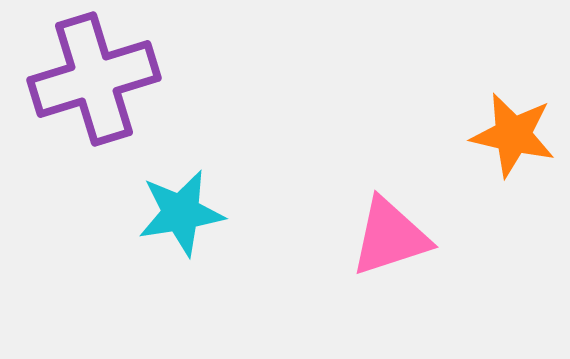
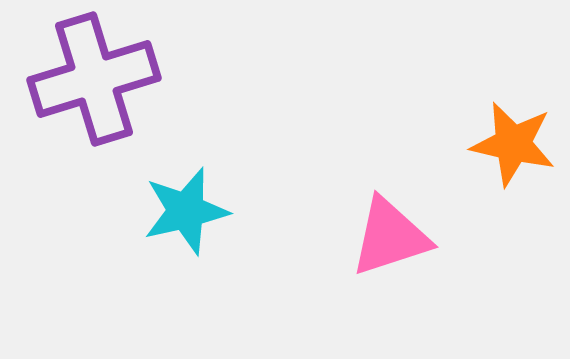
orange star: moved 9 px down
cyan star: moved 5 px right, 2 px up; rotated 4 degrees counterclockwise
